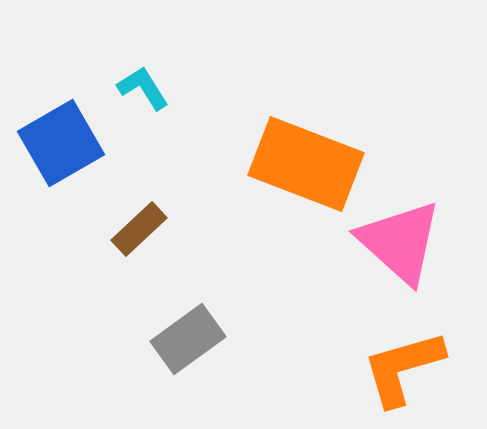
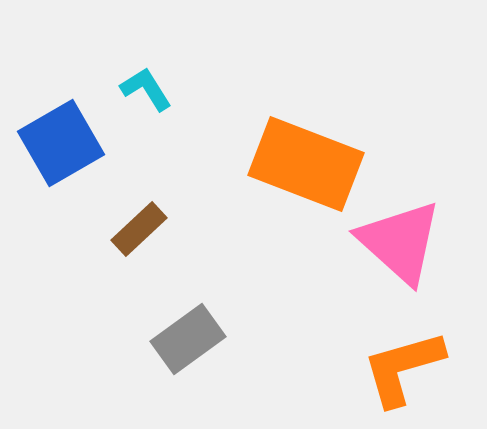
cyan L-shape: moved 3 px right, 1 px down
